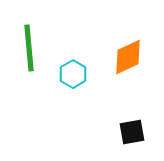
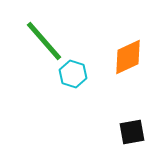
green line: moved 15 px right, 7 px up; rotated 36 degrees counterclockwise
cyan hexagon: rotated 12 degrees counterclockwise
